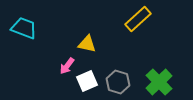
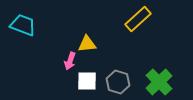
cyan trapezoid: moved 1 px left, 3 px up
yellow triangle: rotated 18 degrees counterclockwise
pink arrow: moved 3 px right, 5 px up; rotated 18 degrees counterclockwise
white square: rotated 25 degrees clockwise
